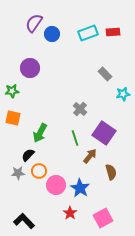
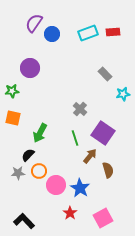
purple square: moved 1 px left
brown semicircle: moved 3 px left, 2 px up
